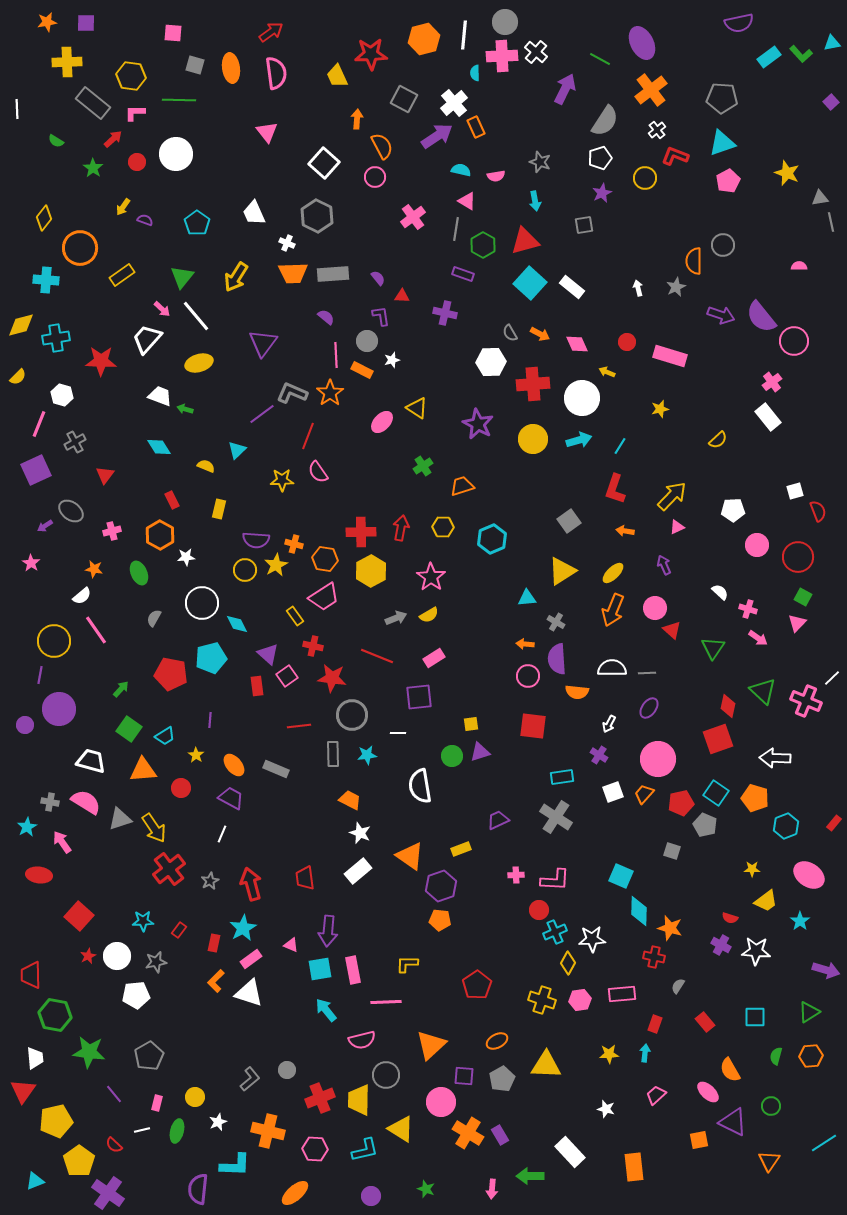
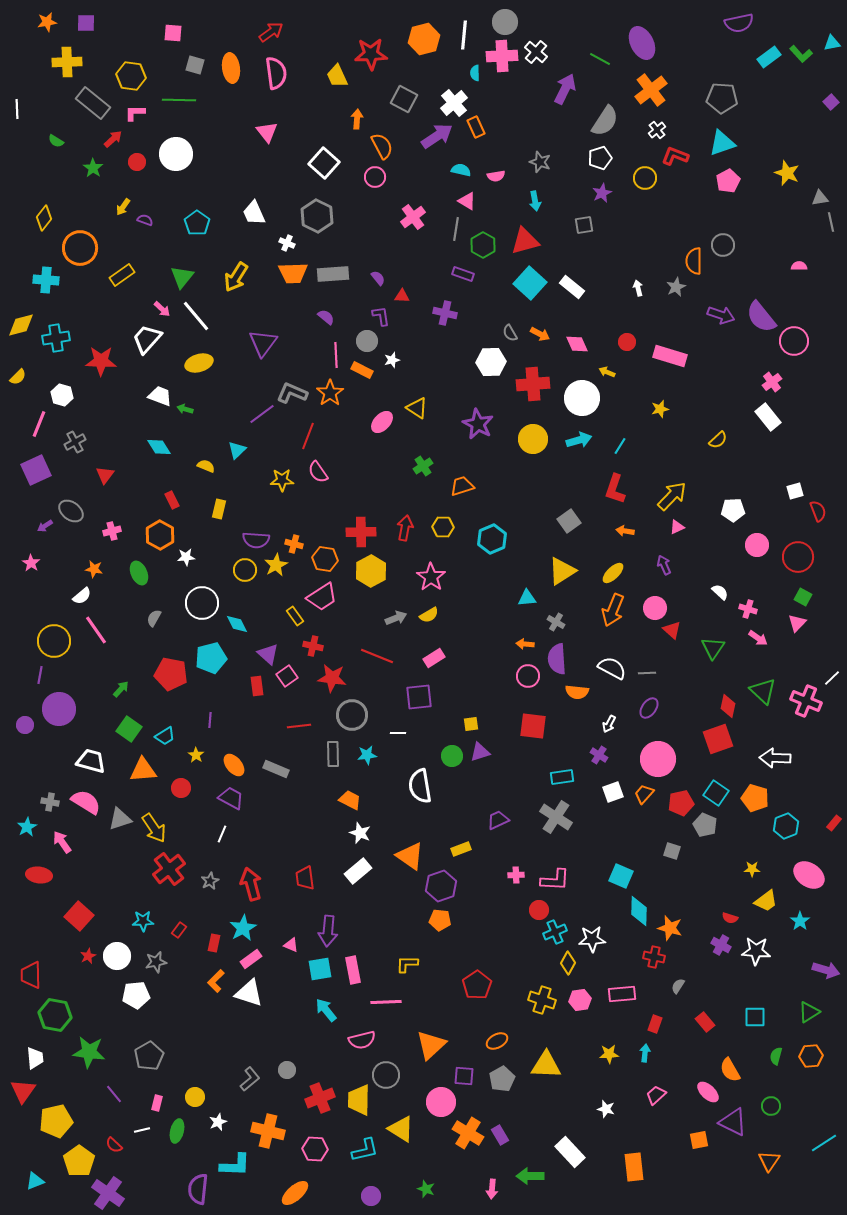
red arrow at (401, 528): moved 4 px right
pink trapezoid at (324, 597): moved 2 px left
white semicircle at (612, 668): rotated 28 degrees clockwise
